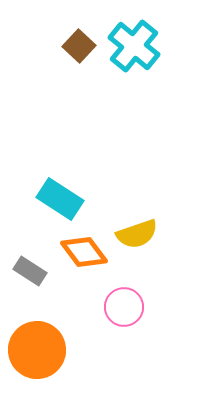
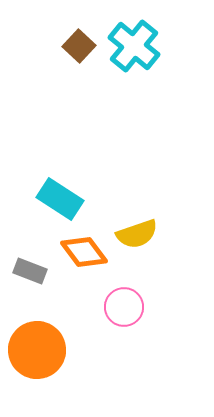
gray rectangle: rotated 12 degrees counterclockwise
